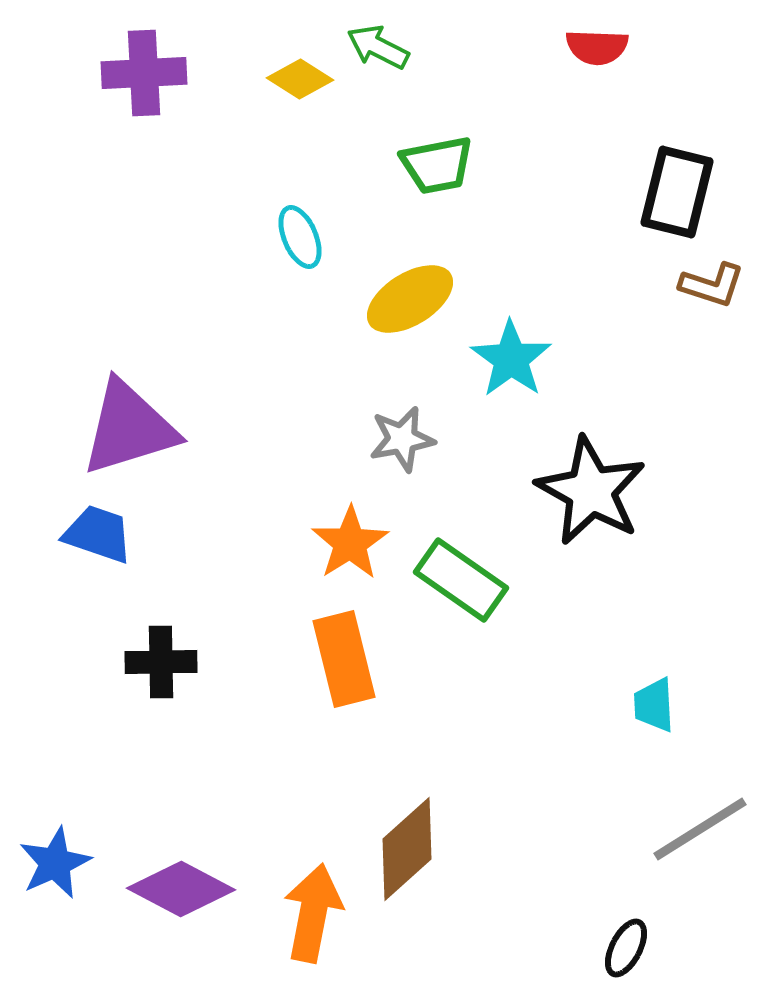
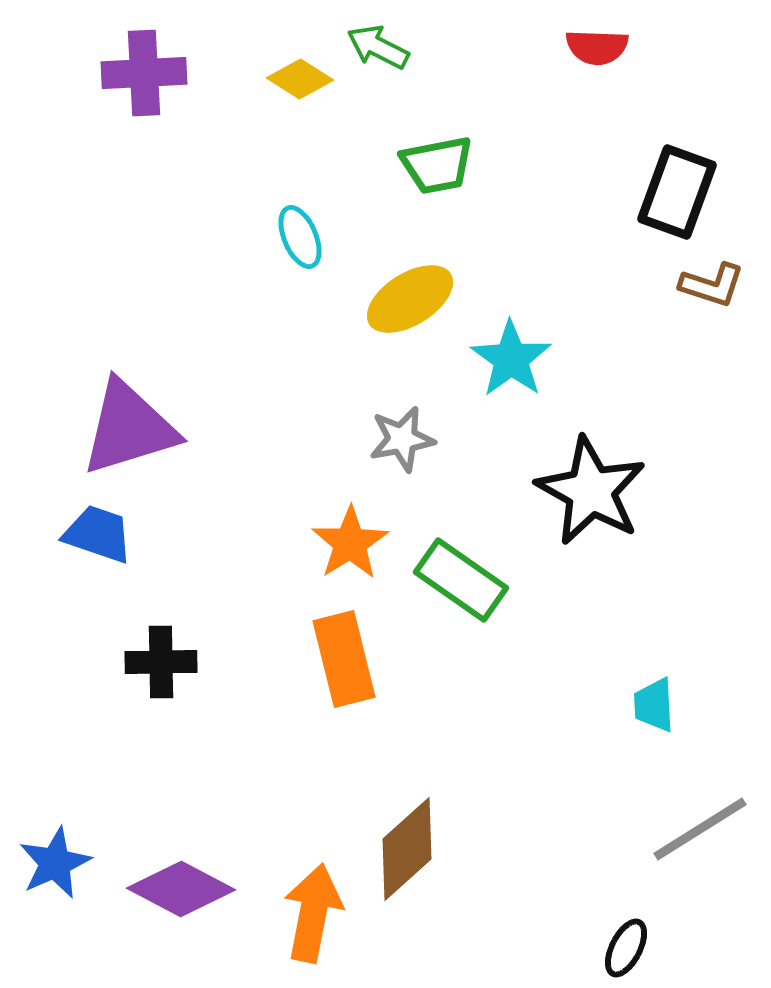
black rectangle: rotated 6 degrees clockwise
